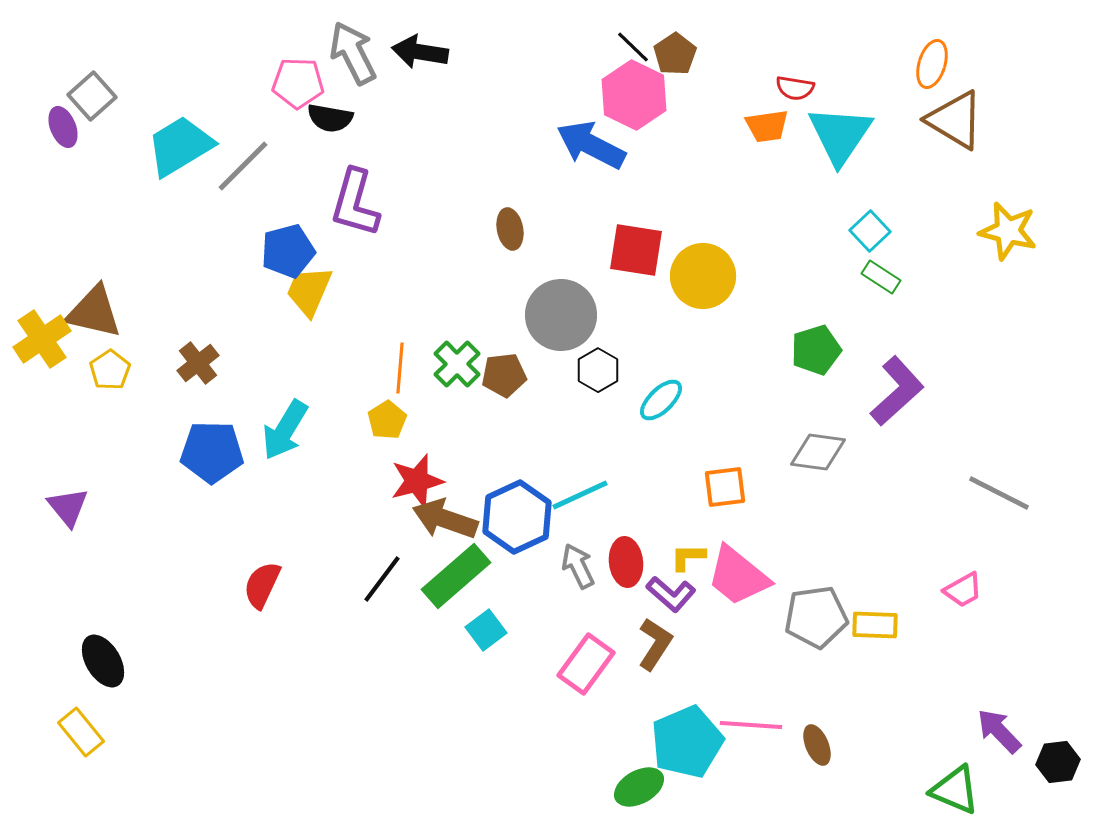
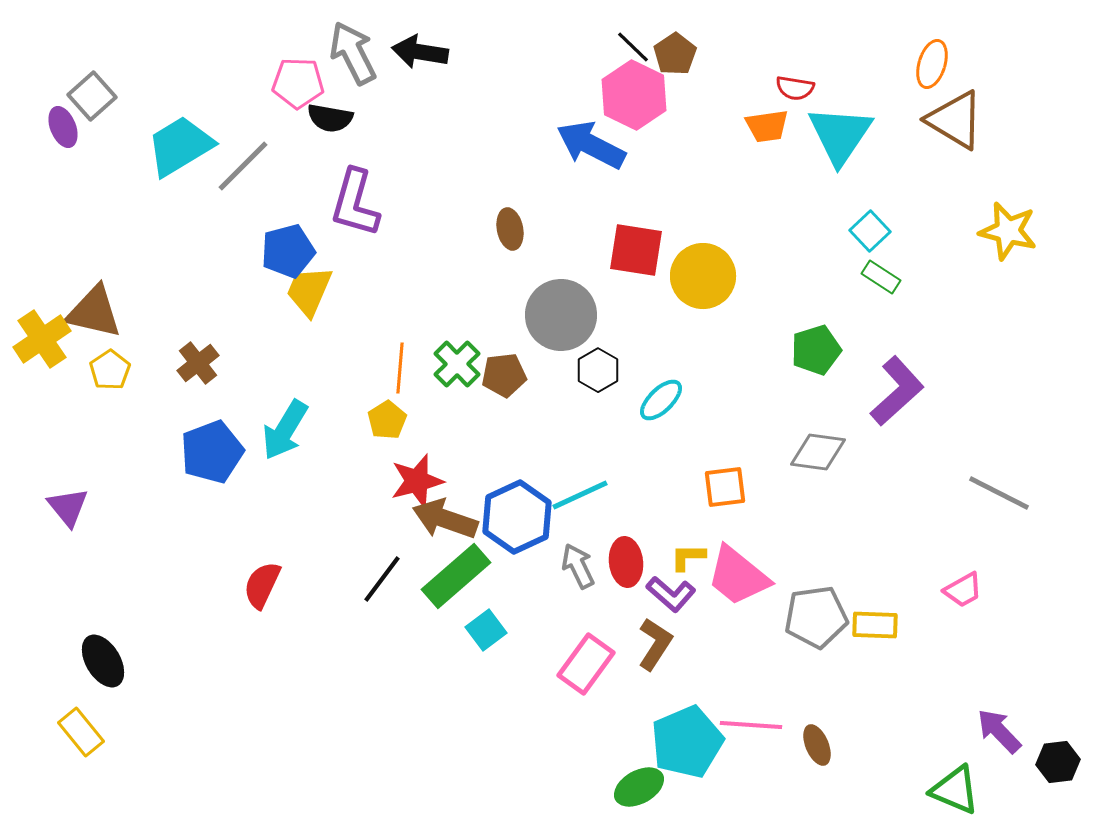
blue pentagon at (212, 452): rotated 22 degrees counterclockwise
